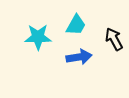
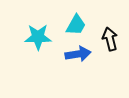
black arrow: moved 4 px left; rotated 15 degrees clockwise
blue arrow: moved 1 px left, 3 px up
